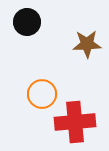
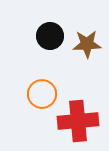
black circle: moved 23 px right, 14 px down
red cross: moved 3 px right, 1 px up
